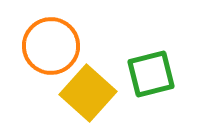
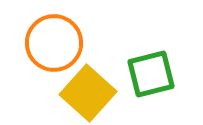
orange circle: moved 3 px right, 3 px up
